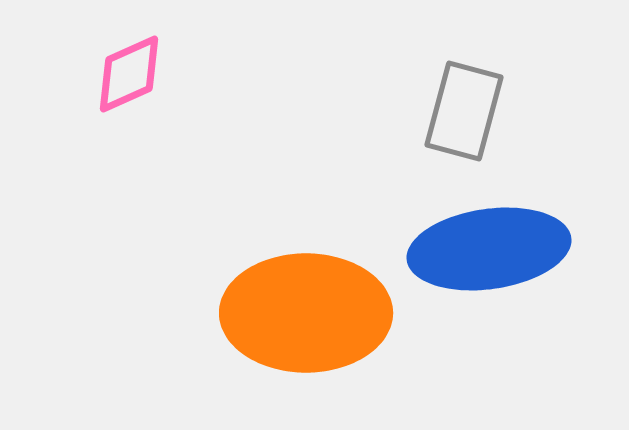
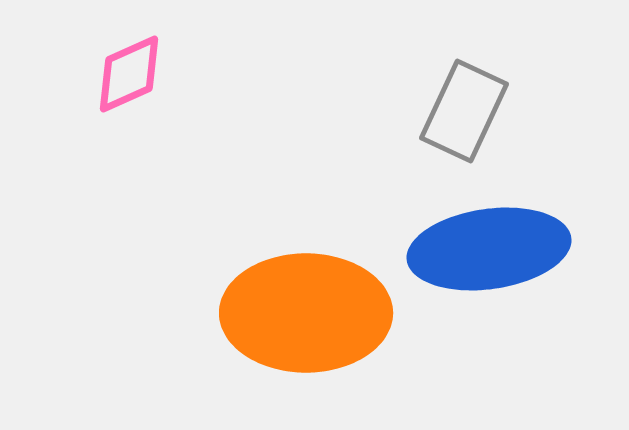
gray rectangle: rotated 10 degrees clockwise
